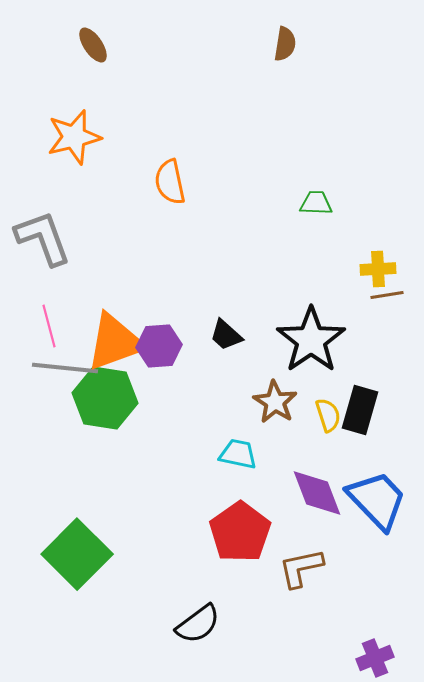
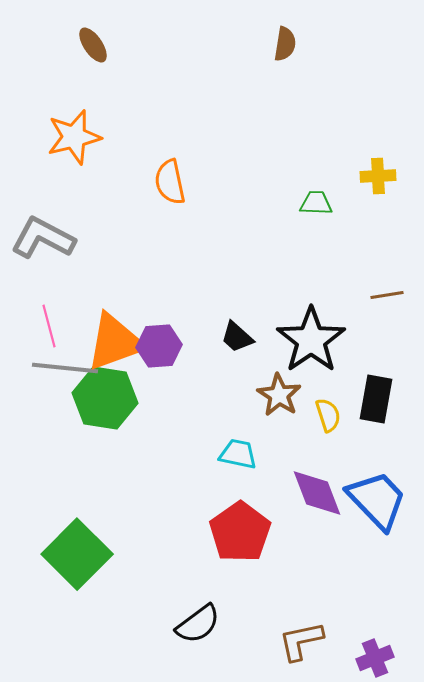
gray L-shape: rotated 42 degrees counterclockwise
yellow cross: moved 93 px up
black trapezoid: moved 11 px right, 2 px down
brown star: moved 4 px right, 7 px up
black rectangle: moved 16 px right, 11 px up; rotated 6 degrees counterclockwise
brown L-shape: moved 73 px down
